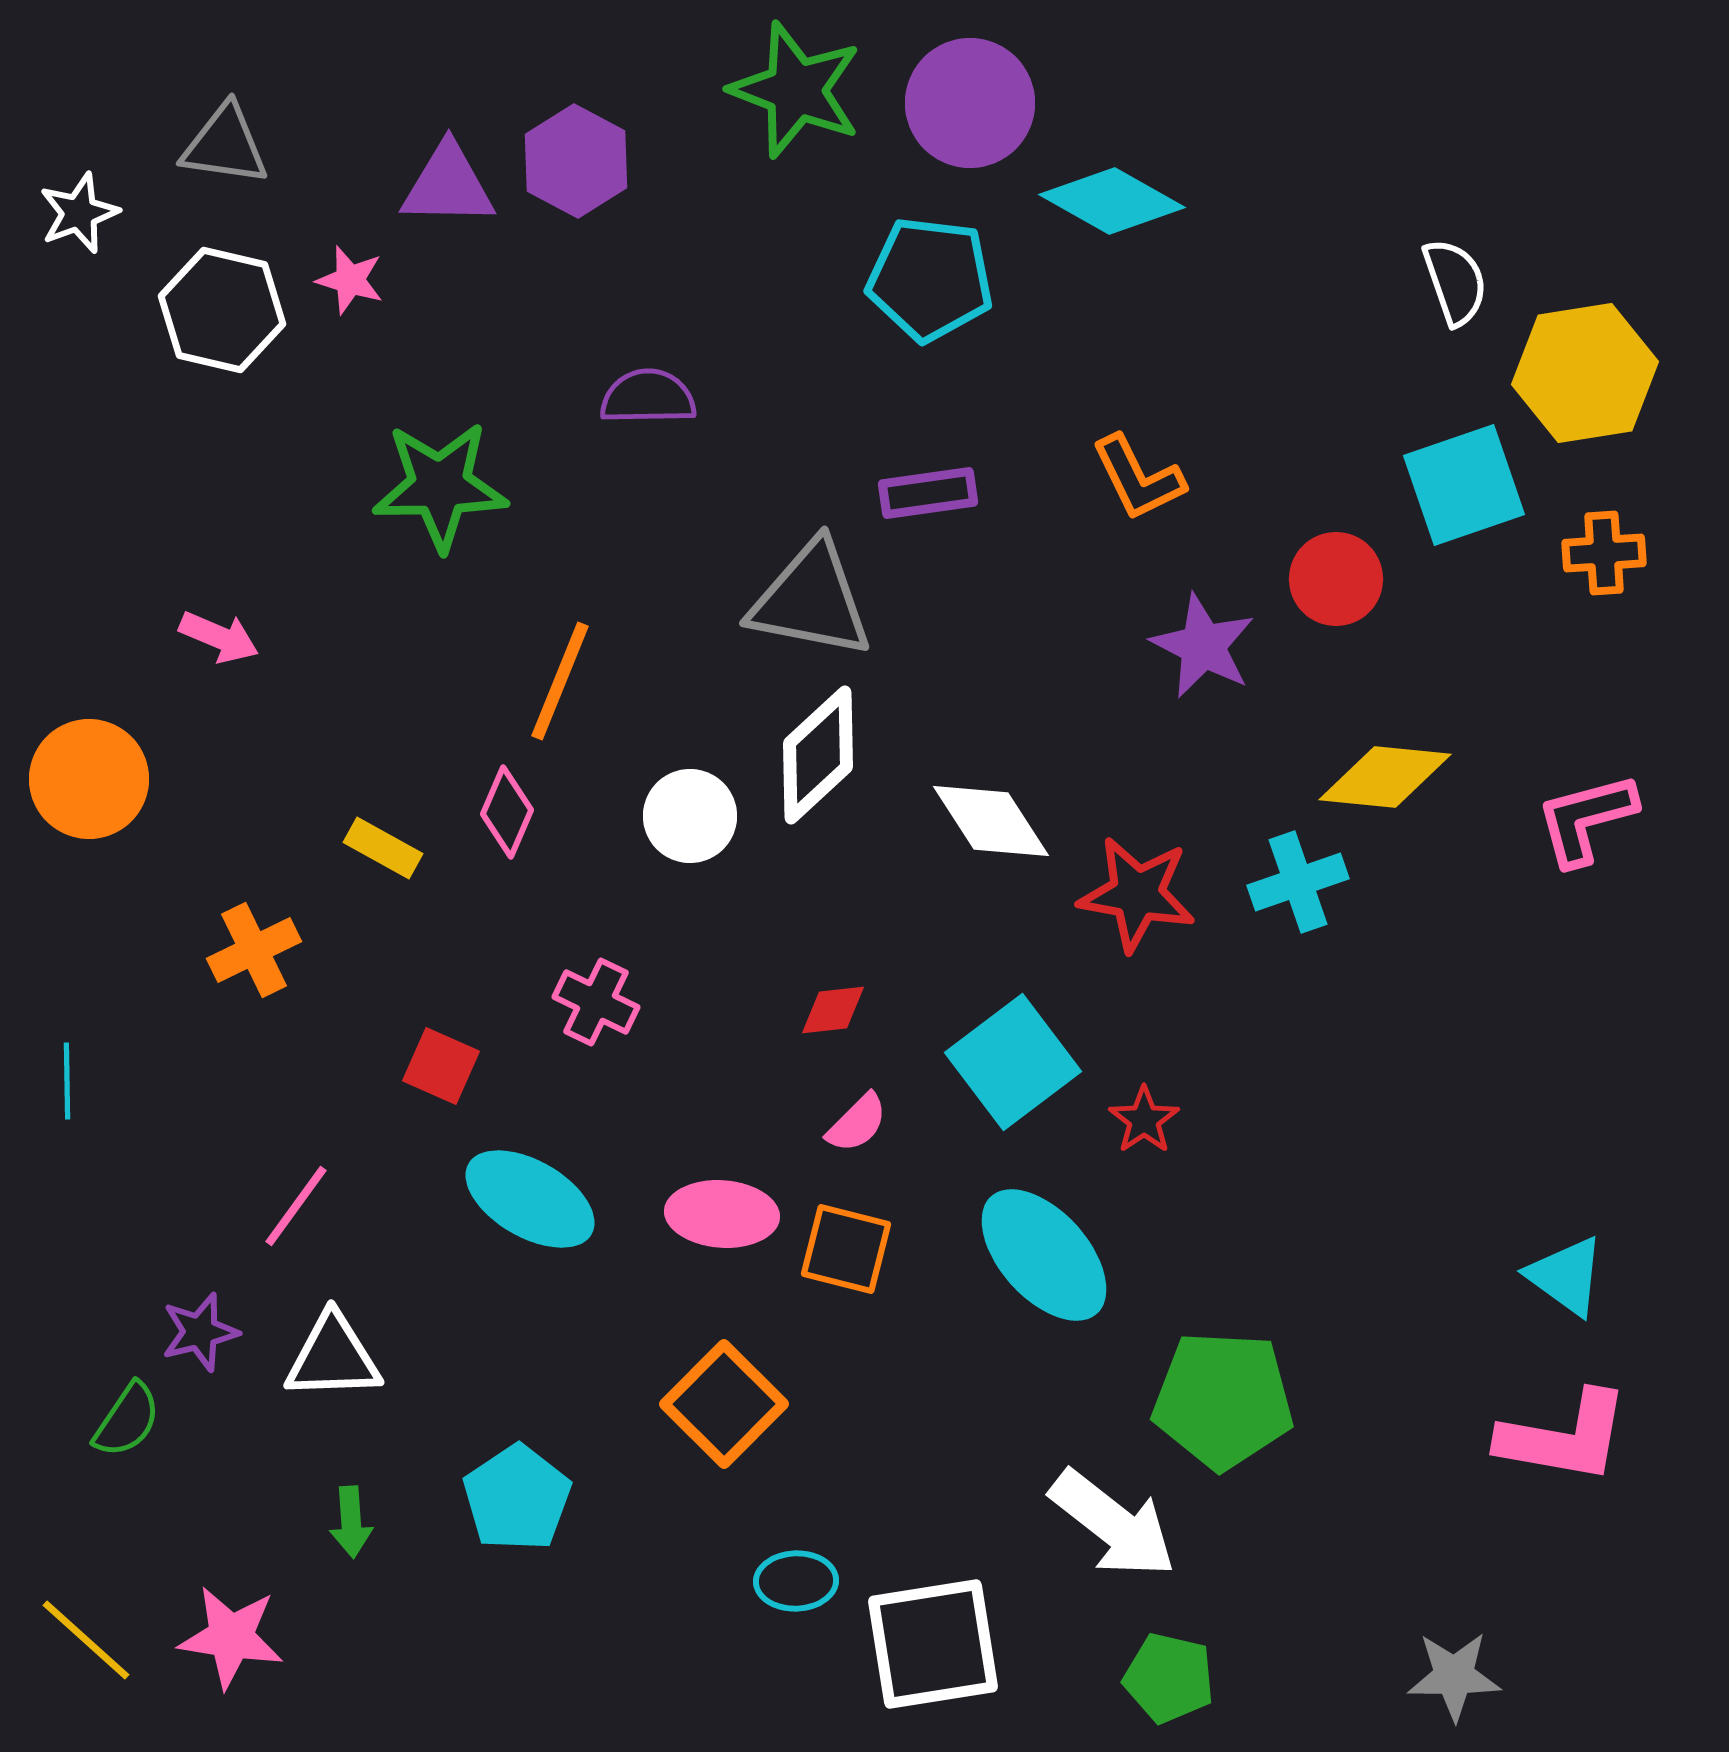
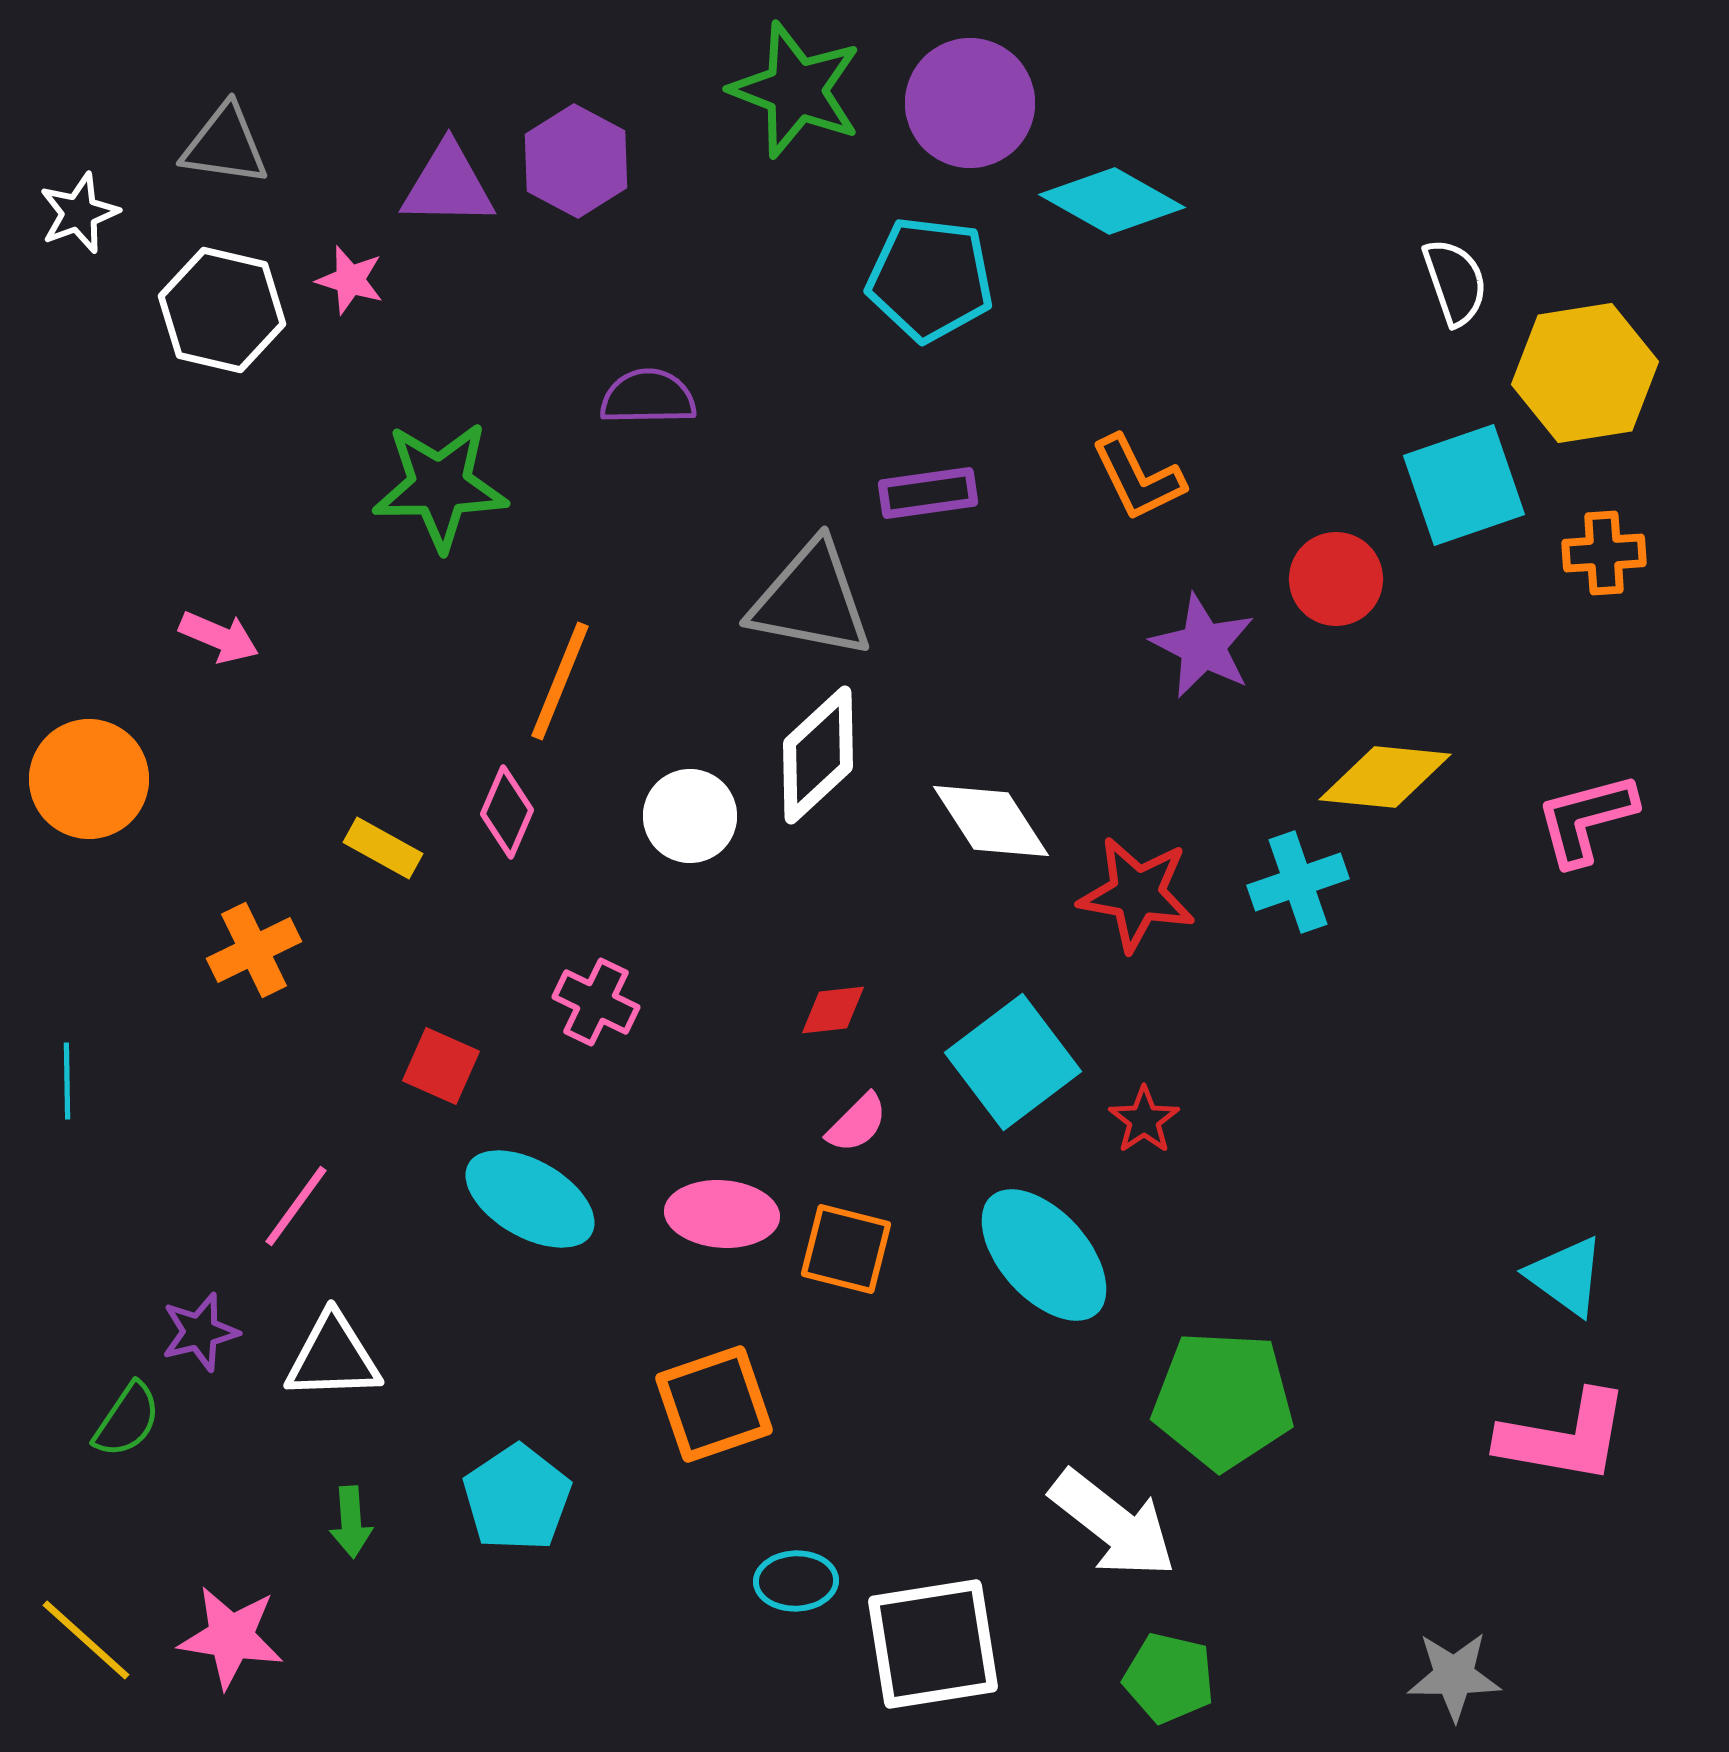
orange square at (724, 1404): moved 10 px left; rotated 26 degrees clockwise
